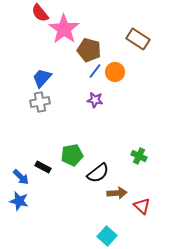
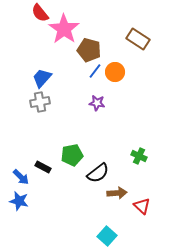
purple star: moved 2 px right, 3 px down
